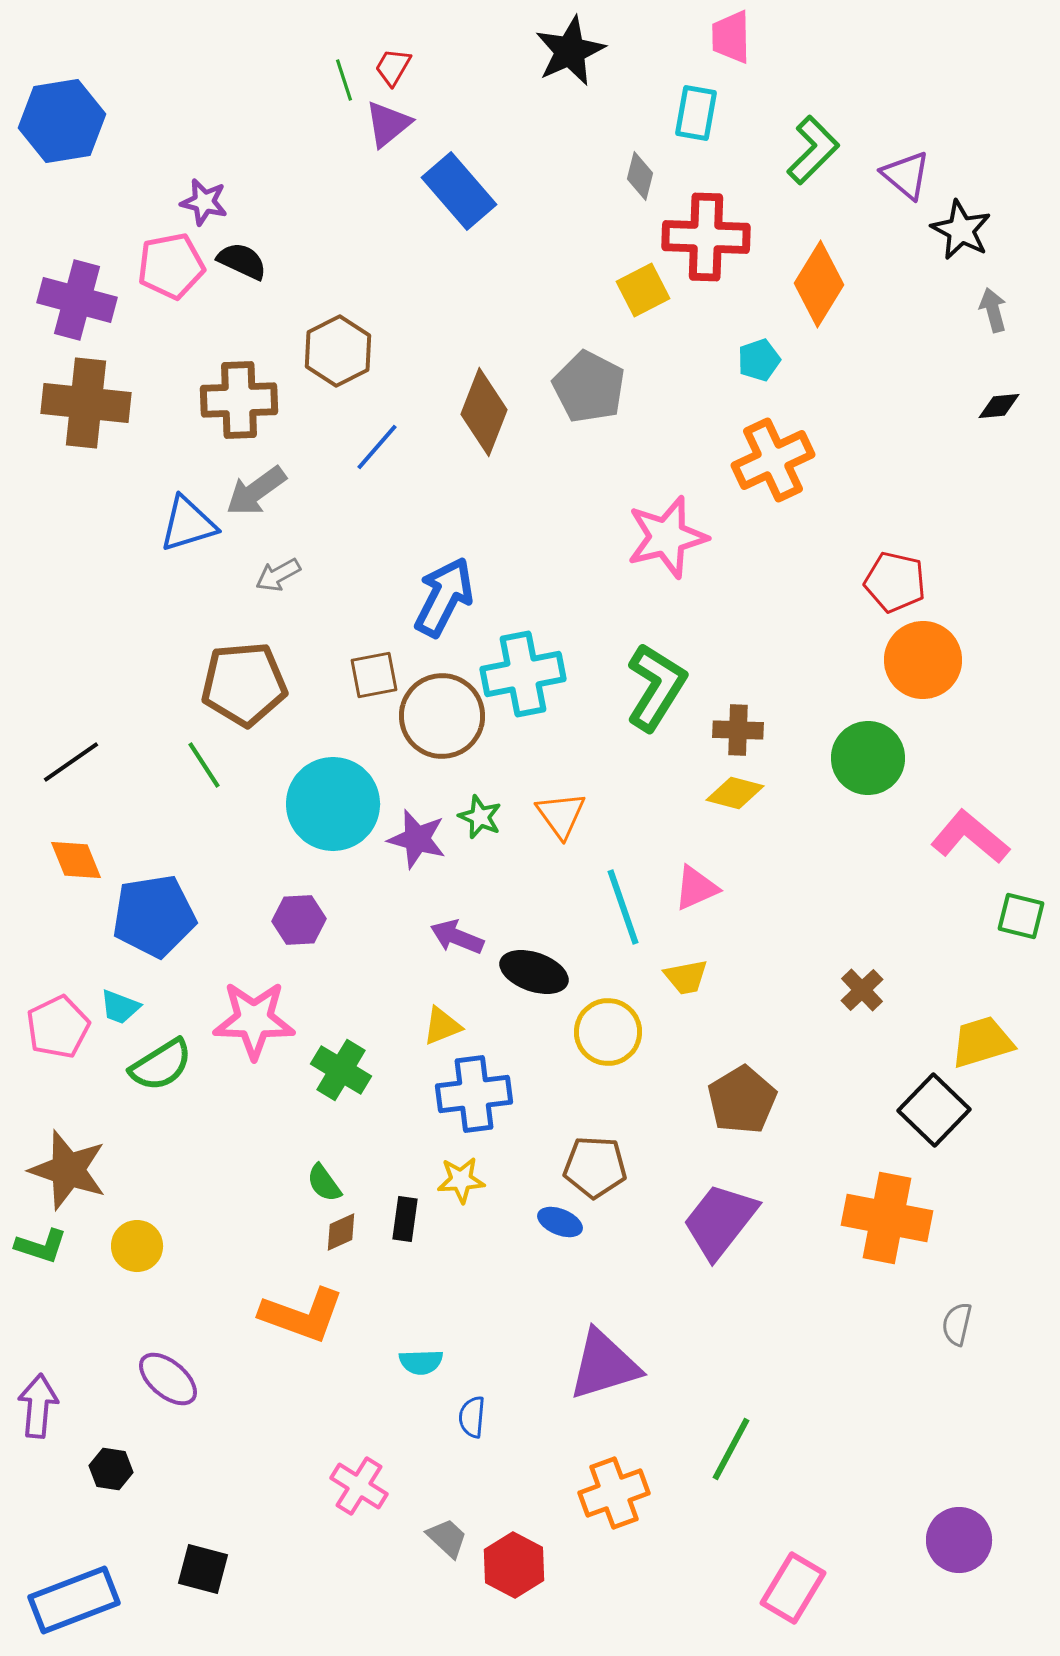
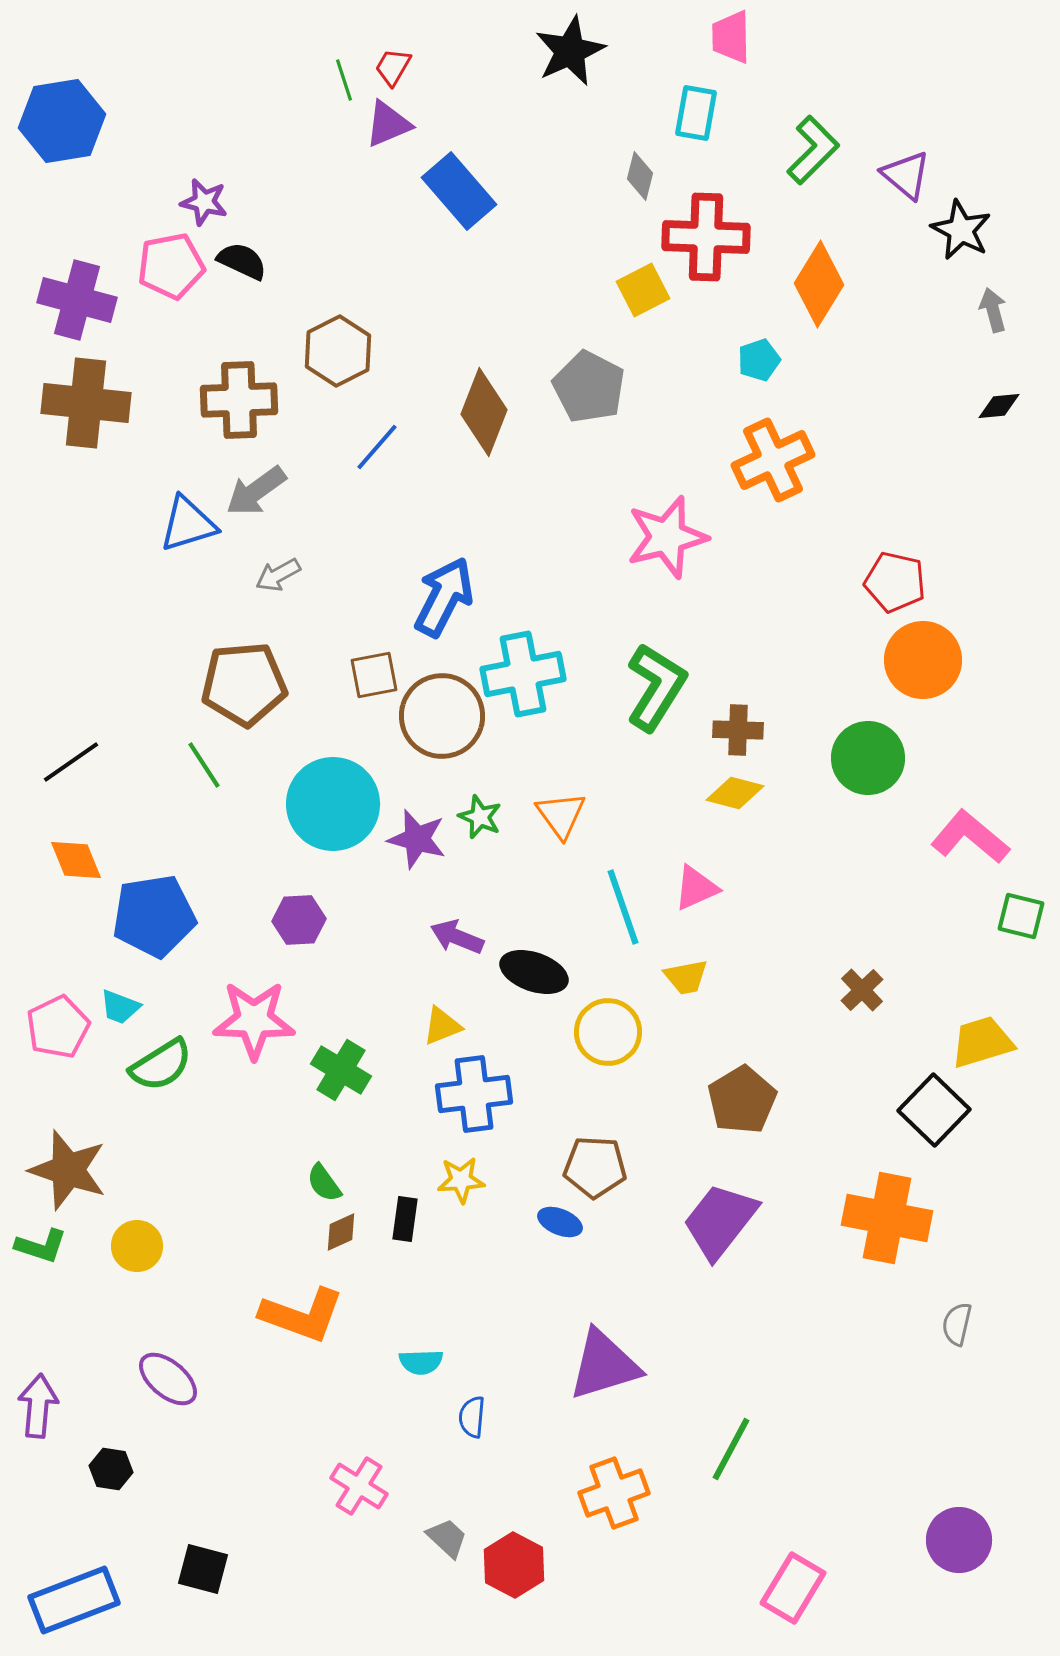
purple triangle at (388, 124): rotated 16 degrees clockwise
